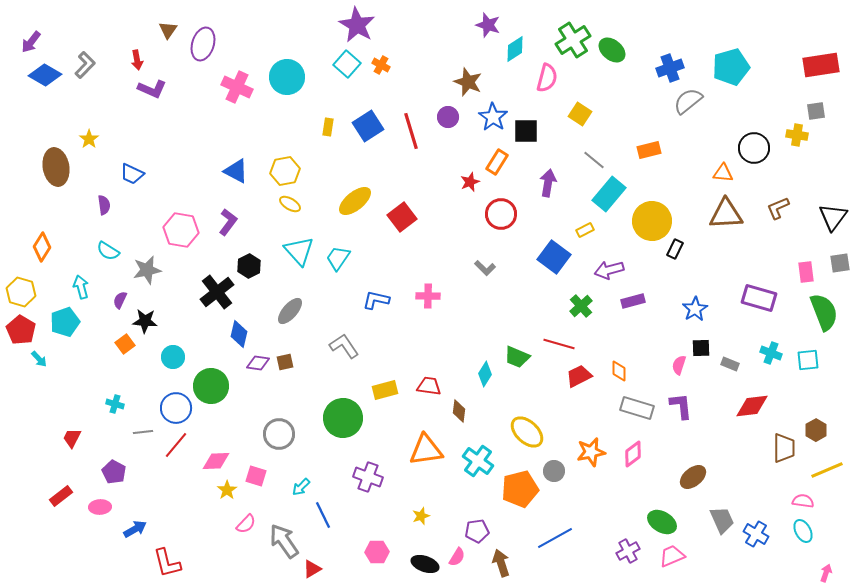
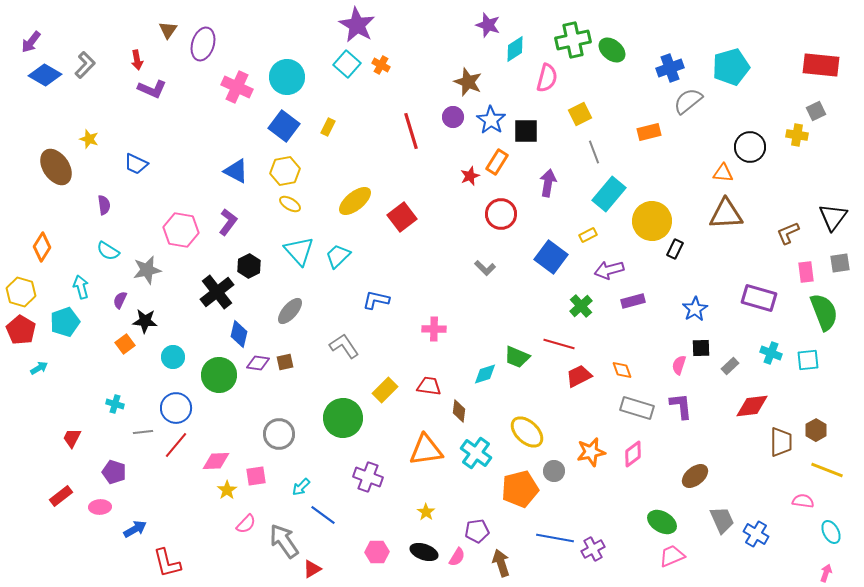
green cross at (573, 40): rotated 20 degrees clockwise
red rectangle at (821, 65): rotated 15 degrees clockwise
gray square at (816, 111): rotated 18 degrees counterclockwise
yellow square at (580, 114): rotated 30 degrees clockwise
purple circle at (448, 117): moved 5 px right
blue star at (493, 117): moved 2 px left, 3 px down
blue square at (368, 126): moved 84 px left; rotated 20 degrees counterclockwise
yellow rectangle at (328, 127): rotated 18 degrees clockwise
yellow star at (89, 139): rotated 18 degrees counterclockwise
black circle at (754, 148): moved 4 px left, 1 px up
orange rectangle at (649, 150): moved 18 px up
gray line at (594, 160): moved 8 px up; rotated 30 degrees clockwise
brown ellipse at (56, 167): rotated 24 degrees counterclockwise
blue trapezoid at (132, 174): moved 4 px right, 10 px up
red star at (470, 182): moved 6 px up
brown L-shape at (778, 208): moved 10 px right, 25 px down
yellow rectangle at (585, 230): moved 3 px right, 5 px down
blue square at (554, 257): moved 3 px left
cyan trapezoid at (338, 258): moved 2 px up; rotated 12 degrees clockwise
pink cross at (428, 296): moved 6 px right, 33 px down
cyan arrow at (39, 359): moved 9 px down; rotated 78 degrees counterclockwise
gray rectangle at (730, 364): moved 2 px down; rotated 66 degrees counterclockwise
orange diamond at (619, 371): moved 3 px right, 1 px up; rotated 20 degrees counterclockwise
cyan diamond at (485, 374): rotated 40 degrees clockwise
green circle at (211, 386): moved 8 px right, 11 px up
yellow rectangle at (385, 390): rotated 30 degrees counterclockwise
brown trapezoid at (784, 448): moved 3 px left, 6 px up
cyan cross at (478, 461): moved 2 px left, 8 px up
yellow line at (827, 470): rotated 44 degrees clockwise
purple pentagon at (114, 472): rotated 10 degrees counterclockwise
pink square at (256, 476): rotated 25 degrees counterclockwise
brown ellipse at (693, 477): moved 2 px right, 1 px up
blue line at (323, 515): rotated 28 degrees counterclockwise
yellow star at (421, 516): moved 5 px right, 4 px up; rotated 18 degrees counterclockwise
cyan ellipse at (803, 531): moved 28 px right, 1 px down
blue line at (555, 538): rotated 39 degrees clockwise
purple cross at (628, 551): moved 35 px left, 2 px up
black ellipse at (425, 564): moved 1 px left, 12 px up
